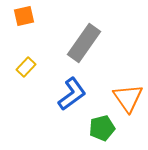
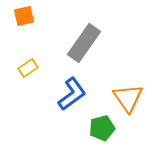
yellow rectangle: moved 2 px right, 1 px down; rotated 12 degrees clockwise
